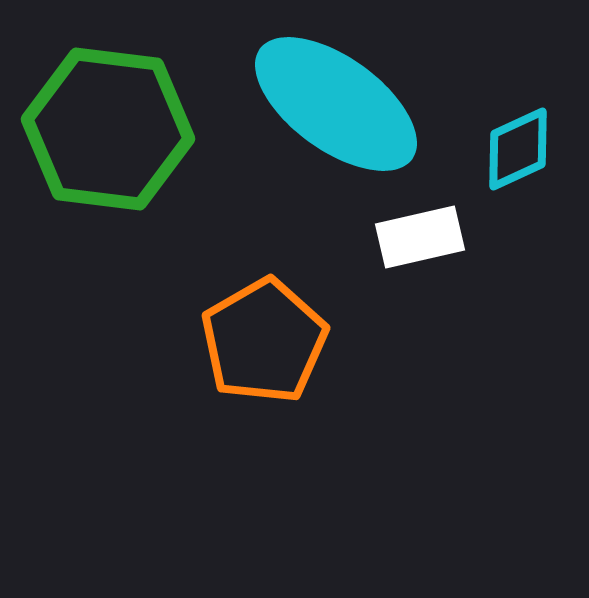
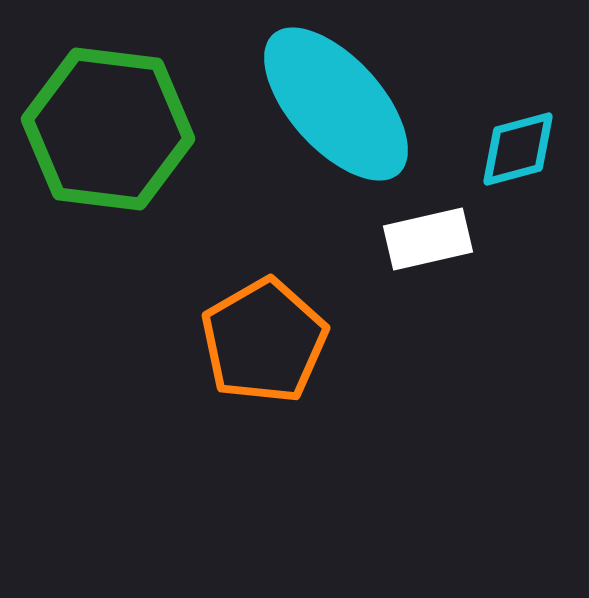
cyan ellipse: rotated 12 degrees clockwise
cyan diamond: rotated 10 degrees clockwise
white rectangle: moved 8 px right, 2 px down
